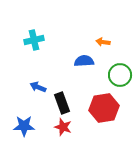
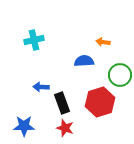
blue arrow: moved 3 px right; rotated 21 degrees counterclockwise
red hexagon: moved 4 px left, 6 px up; rotated 8 degrees counterclockwise
red star: moved 2 px right, 1 px down
